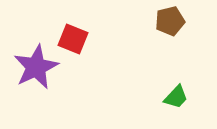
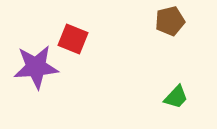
purple star: rotated 21 degrees clockwise
